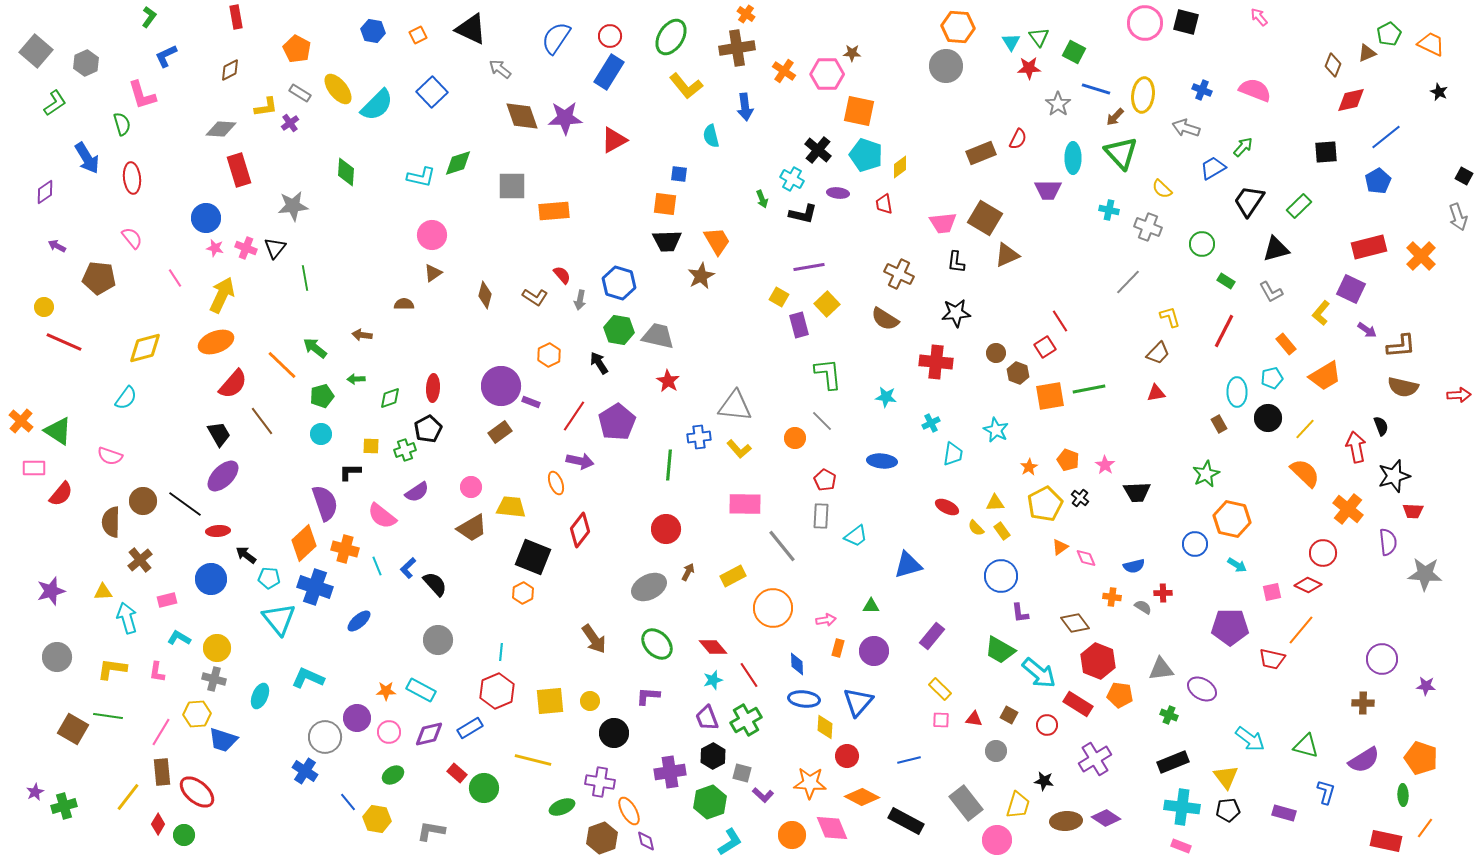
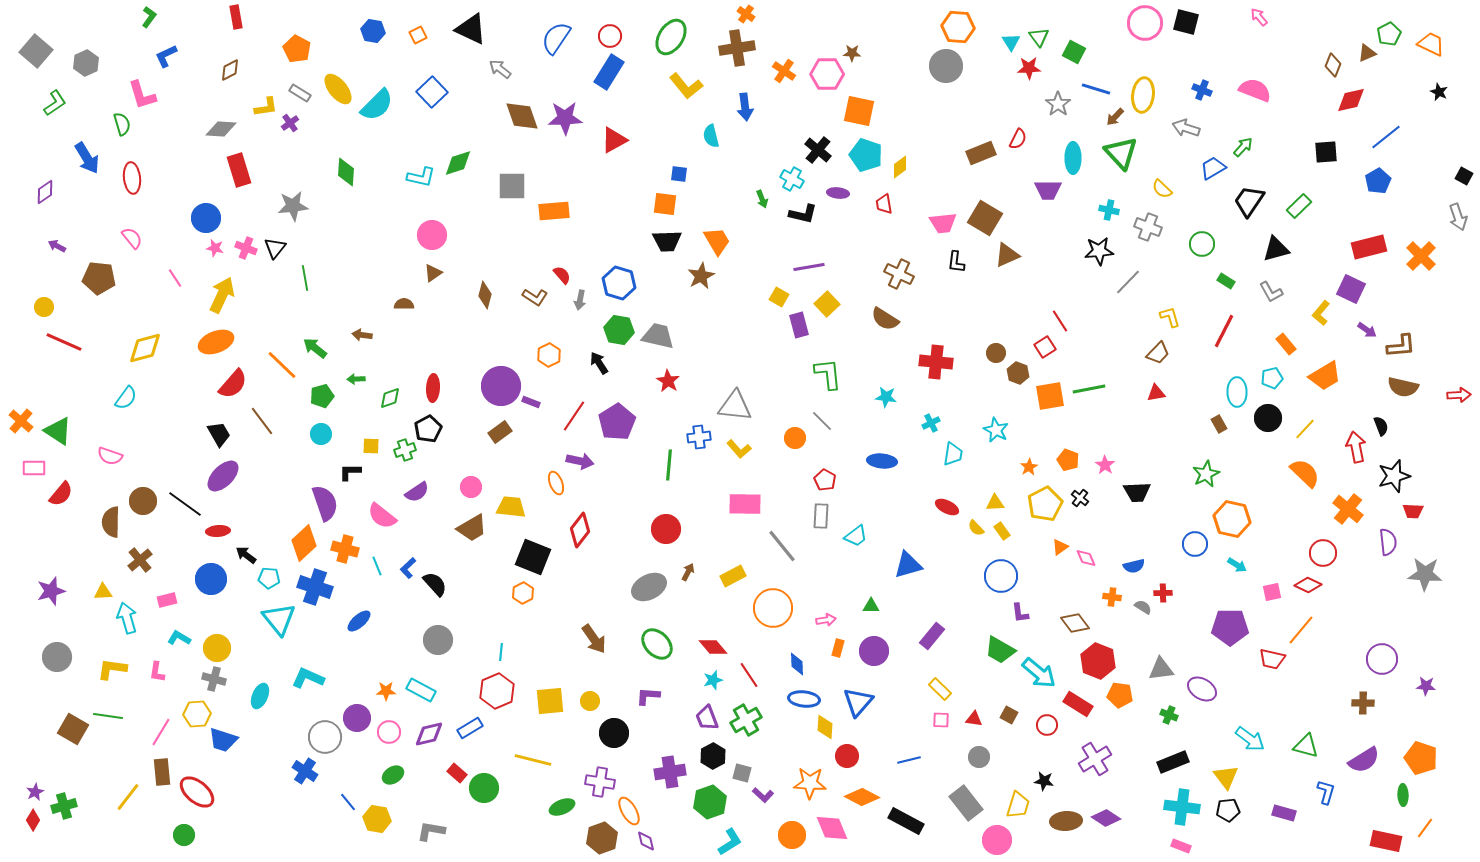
black star at (956, 313): moved 143 px right, 62 px up
gray circle at (996, 751): moved 17 px left, 6 px down
red diamond at (158, 824): moved 125 px left, 4 px up
